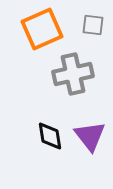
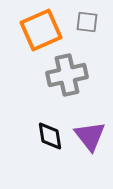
gray square: moved 6 px left, 3 px up
orange square: moved 1 px left, 1 px down
gray cross: moved 6 px left, 1 px down
